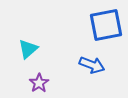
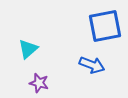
blue square: moved 1 px left, 1 px down
purple star: rotated 24 degrees counterclockwise
